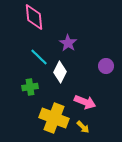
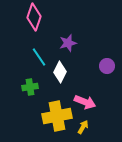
pink diamond: rotated 24 degrees clockwise
purple star: rotated 24 degrees clockwise
cyan line: rotated 12 degrees clockwise
purple circle: moved 1 px right
yellow cross: moved 3 px right, 2 px up; rotated 32 degrees counterclockwise
yellow arrow: rotated 104 degrees counterclockwise
